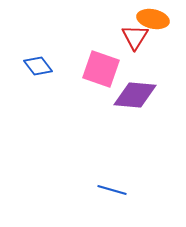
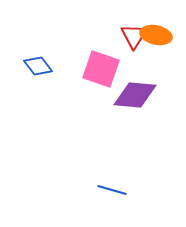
orange ellipse: moved 3 px right, 16 px down
red triangle: moved 1 px left, 1 px up
